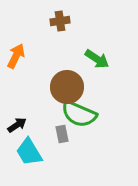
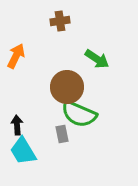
black arrow: rotated 60 degrees counterclockwise
cyan trapezoid: moved 6 px left, 1 px up
